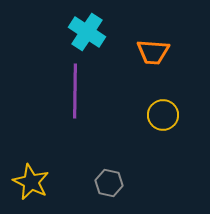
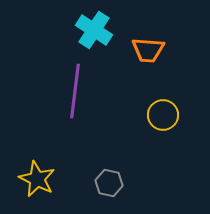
cyan cross: moved 7 px right, 2 px up
orange trapezoid: moved 5 px left, 2 px up
purple line: rotated 6 degrees clockwise
yellow star: moved 6 px right, 3 px up
